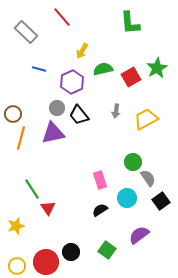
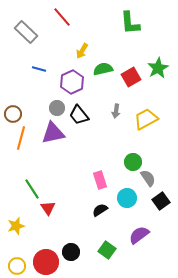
green star: moved 1 px right
